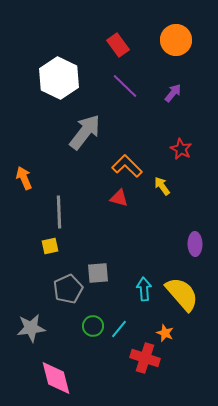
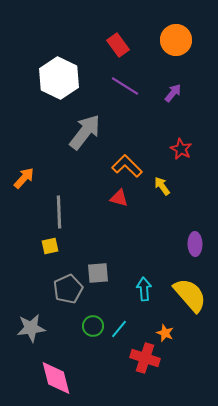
purple line: rotated 12 degrees counterclockwise
orange arrow: rotated 65 degrees clockwise
yellow semicircle: moved 8 px right, 1 px down
